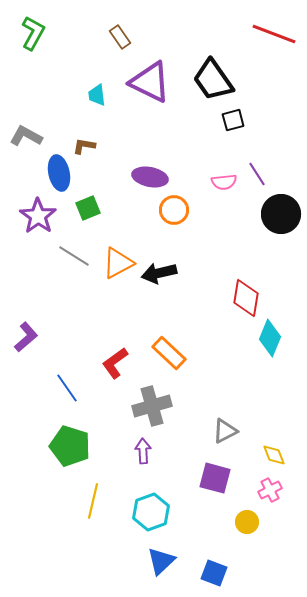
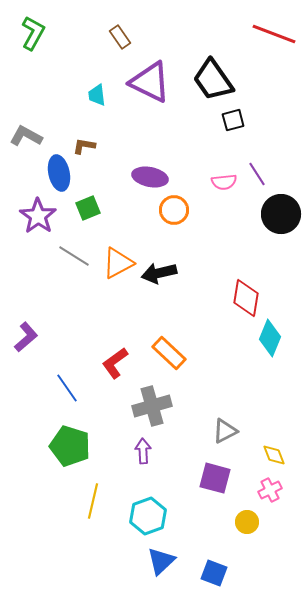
cyan hexagon: moved 3 px left, 4 px down
